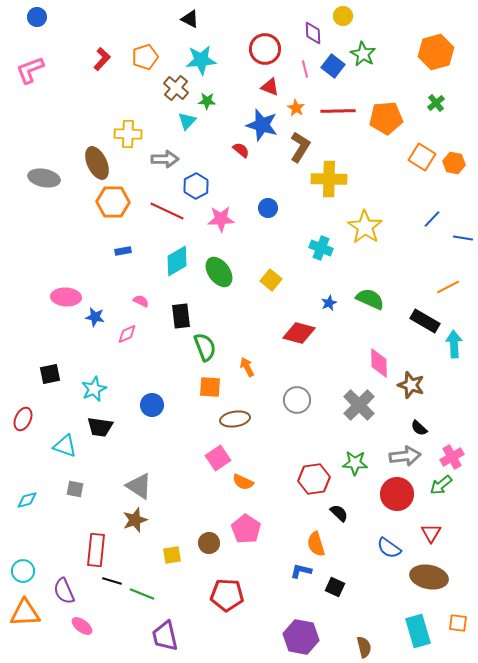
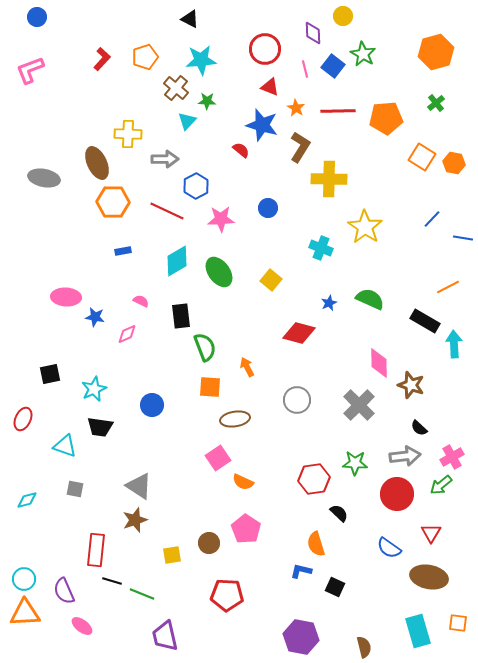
cyan circle at (23, 571): moved 1 px right, 8 px down
